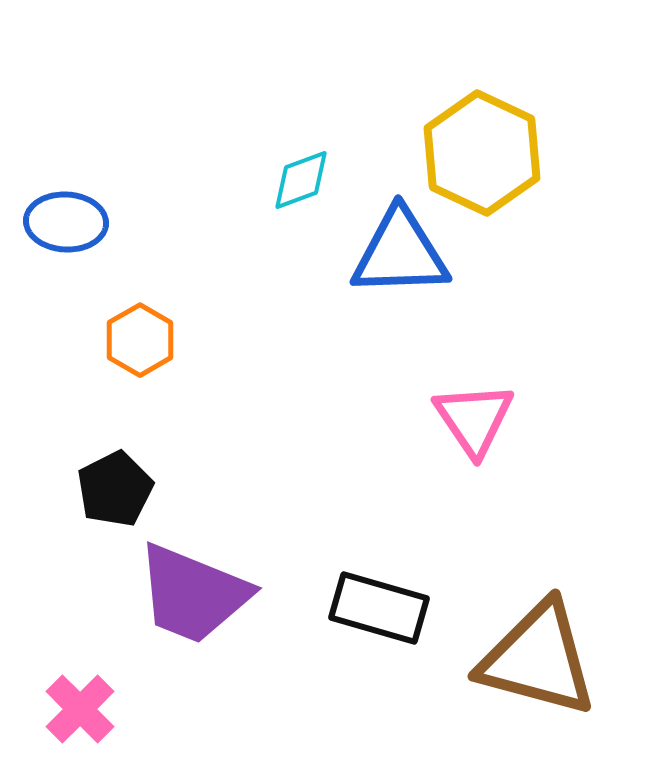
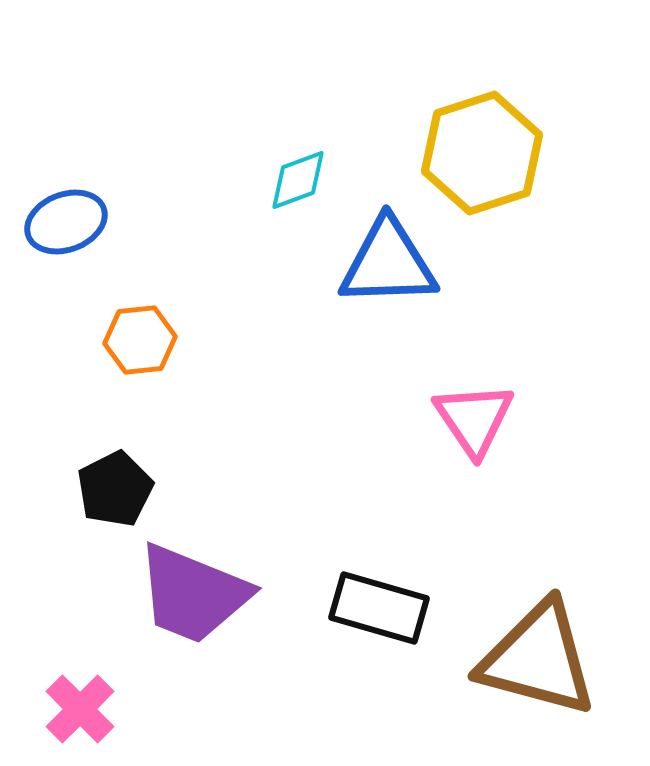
yellow hexagon: rotated 17 degrees clockwise
cyan diamond: moved 3 px left
blue ellipse: rotated 24 degrees counterclockwise
blue triangle: moved 12 px left, 10 px down
orange hexagon: rotated 24 degrees clockwise
